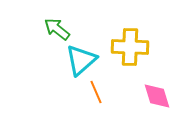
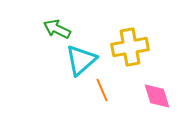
green arrow: rotated 12 degrees counterclockwise
yellow cross: rotated 12 degrees counterclockwise
orange line: moved 6 px right, 2 px up
